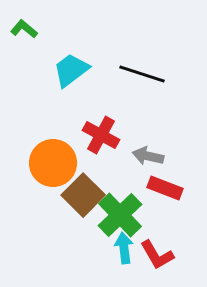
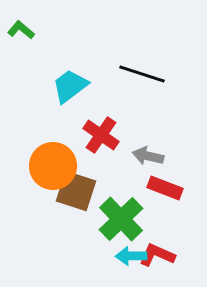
green L-shape: moved 3 px left, 1 px down
cyan trapezoid: moved 1 px left, 16 px down
red cross: rotated 6 degrees clockwise
orange circle: moved 3 px down
brown square: moved 7 px left, 4 px up; rotated 27 degrees counterclockwise
green cross: moved 1 px right, 4 px down
cyan arrow: moved 7 px right, 8 px down; rotated 84 degrees counterclockwise
red L-shape: rotated 144 degrees clockwise
